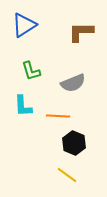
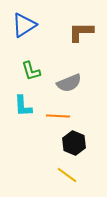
gray semicircle: moved 4 px left
